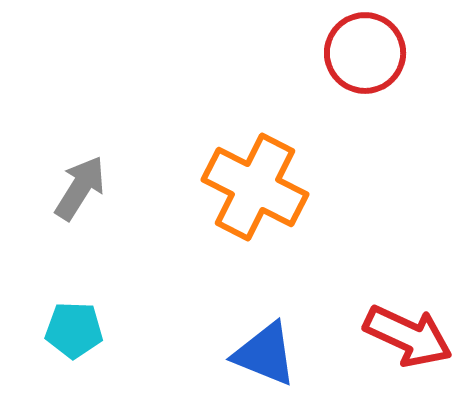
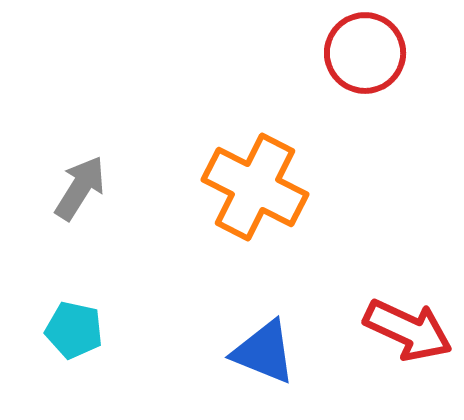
cyan pentagon: rotated 10 degrees clockwise
red arrow: moved 6 px up
blue triangle: moved 1 px left, 2 px up
